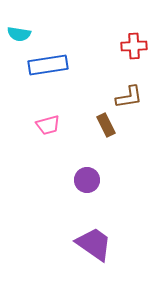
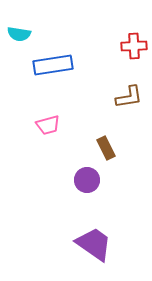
blue rectangle: moved 5 px right
brown rectangle: moved 23 px down
